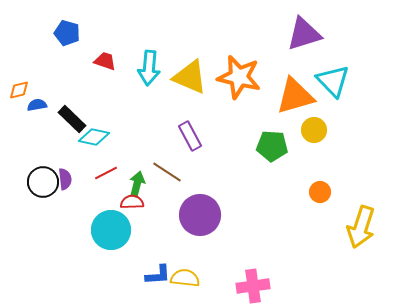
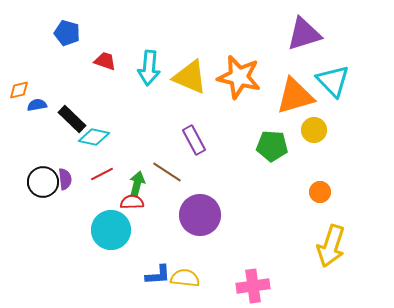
purple rectangle: moved 4 px right, 4 px down
red line: moved 4 px left, 1 px down
yellow arrow: moved 30 px left, 19 px down
